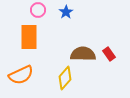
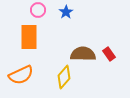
yellow diamond: moved 1 px left, 1 px up
